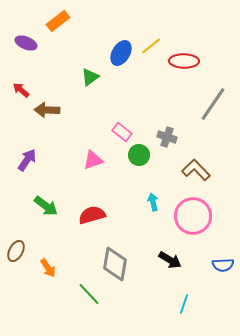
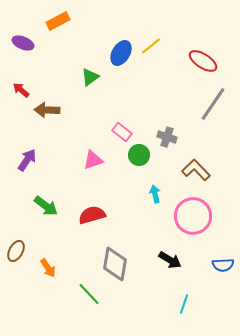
orange rectangle: rotated 10 degrees clockwise
purple ellipse: moved 3 px left
red ellipse: moved 19 px right; rotated 32 degrees clockwise
cyan arrow: moved 2 px right, 8 px up
